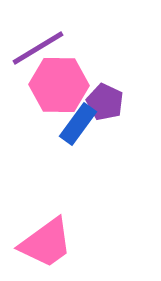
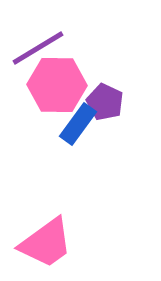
pink hexagon: moved 2 px left
